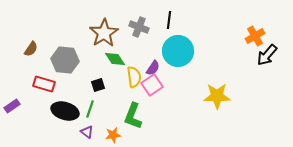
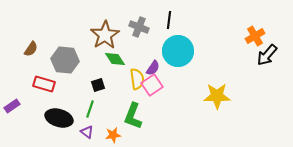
brown star: moved 1 px right, 2 px down
yellow semicircle: moved 3 px right, 2 px down
black ellipse: moved 6 px left, 7 px down
